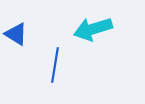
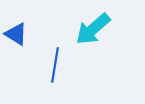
cyan arrow: rotated 24 degrees counterclockwise
